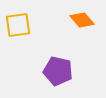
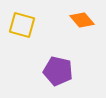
yellow square: moved 4 px right; rotated 24 degrees clockwise
